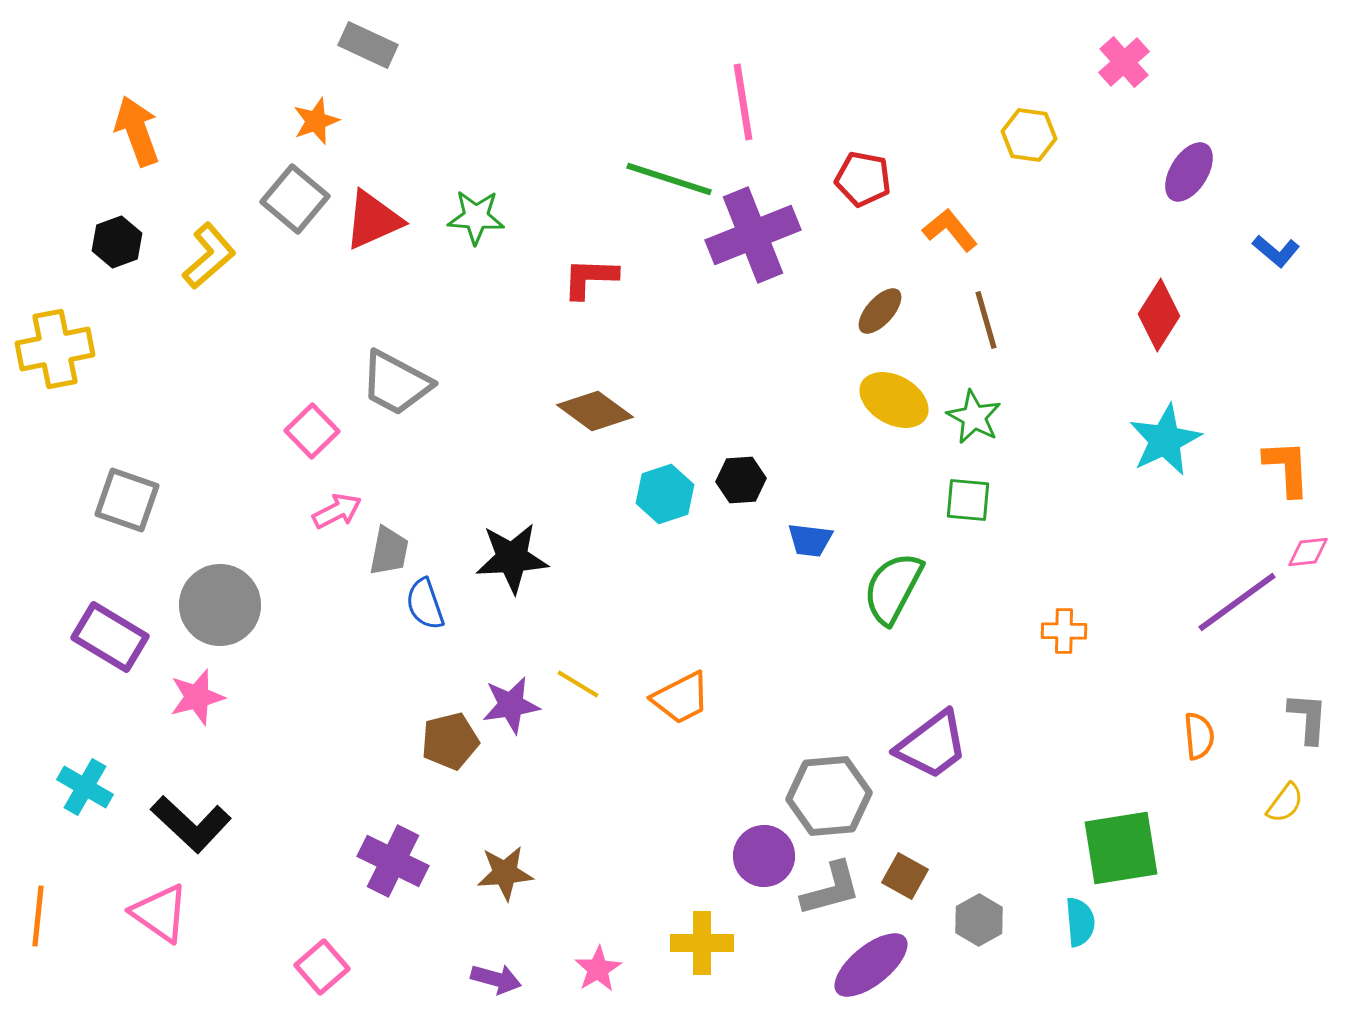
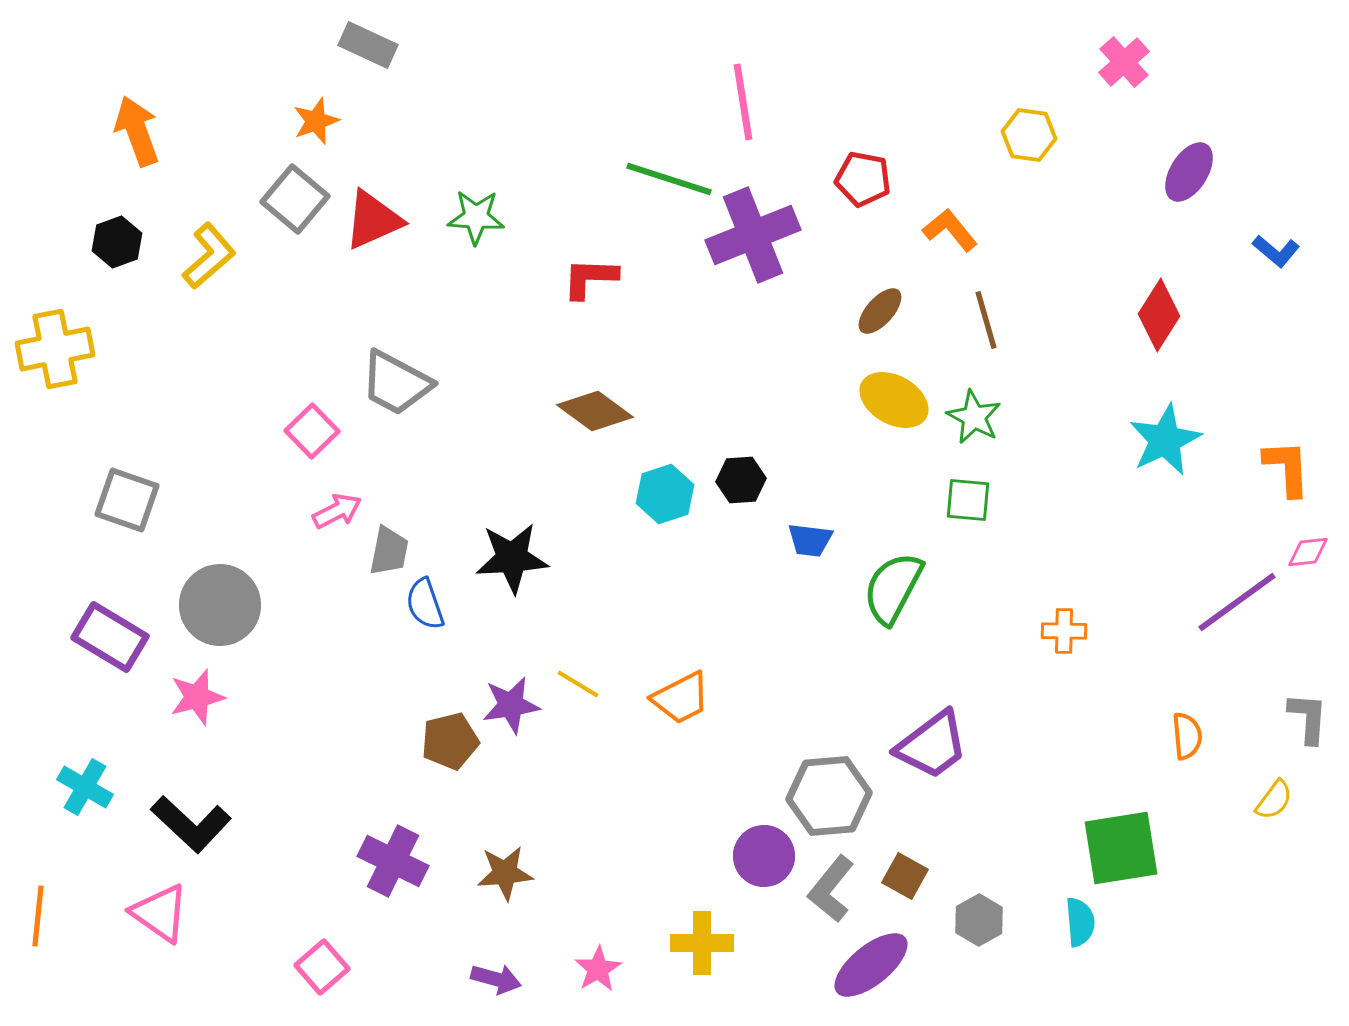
orange semicircle at (1199, 736): moved 12 px left
yellow semicircle at (1285, 803): moved 11 px left, 3 px up
gray L-shape at (831, 889): rotated 144 degrees clockwise
